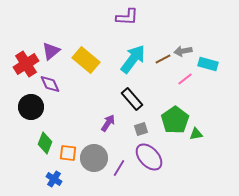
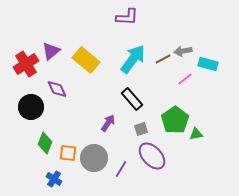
purple diamond: moved 7 px right, 5 px down
purple ellipse: moved 3 px right, 1 px up
purple line: moved 2 px right, 1 px down
